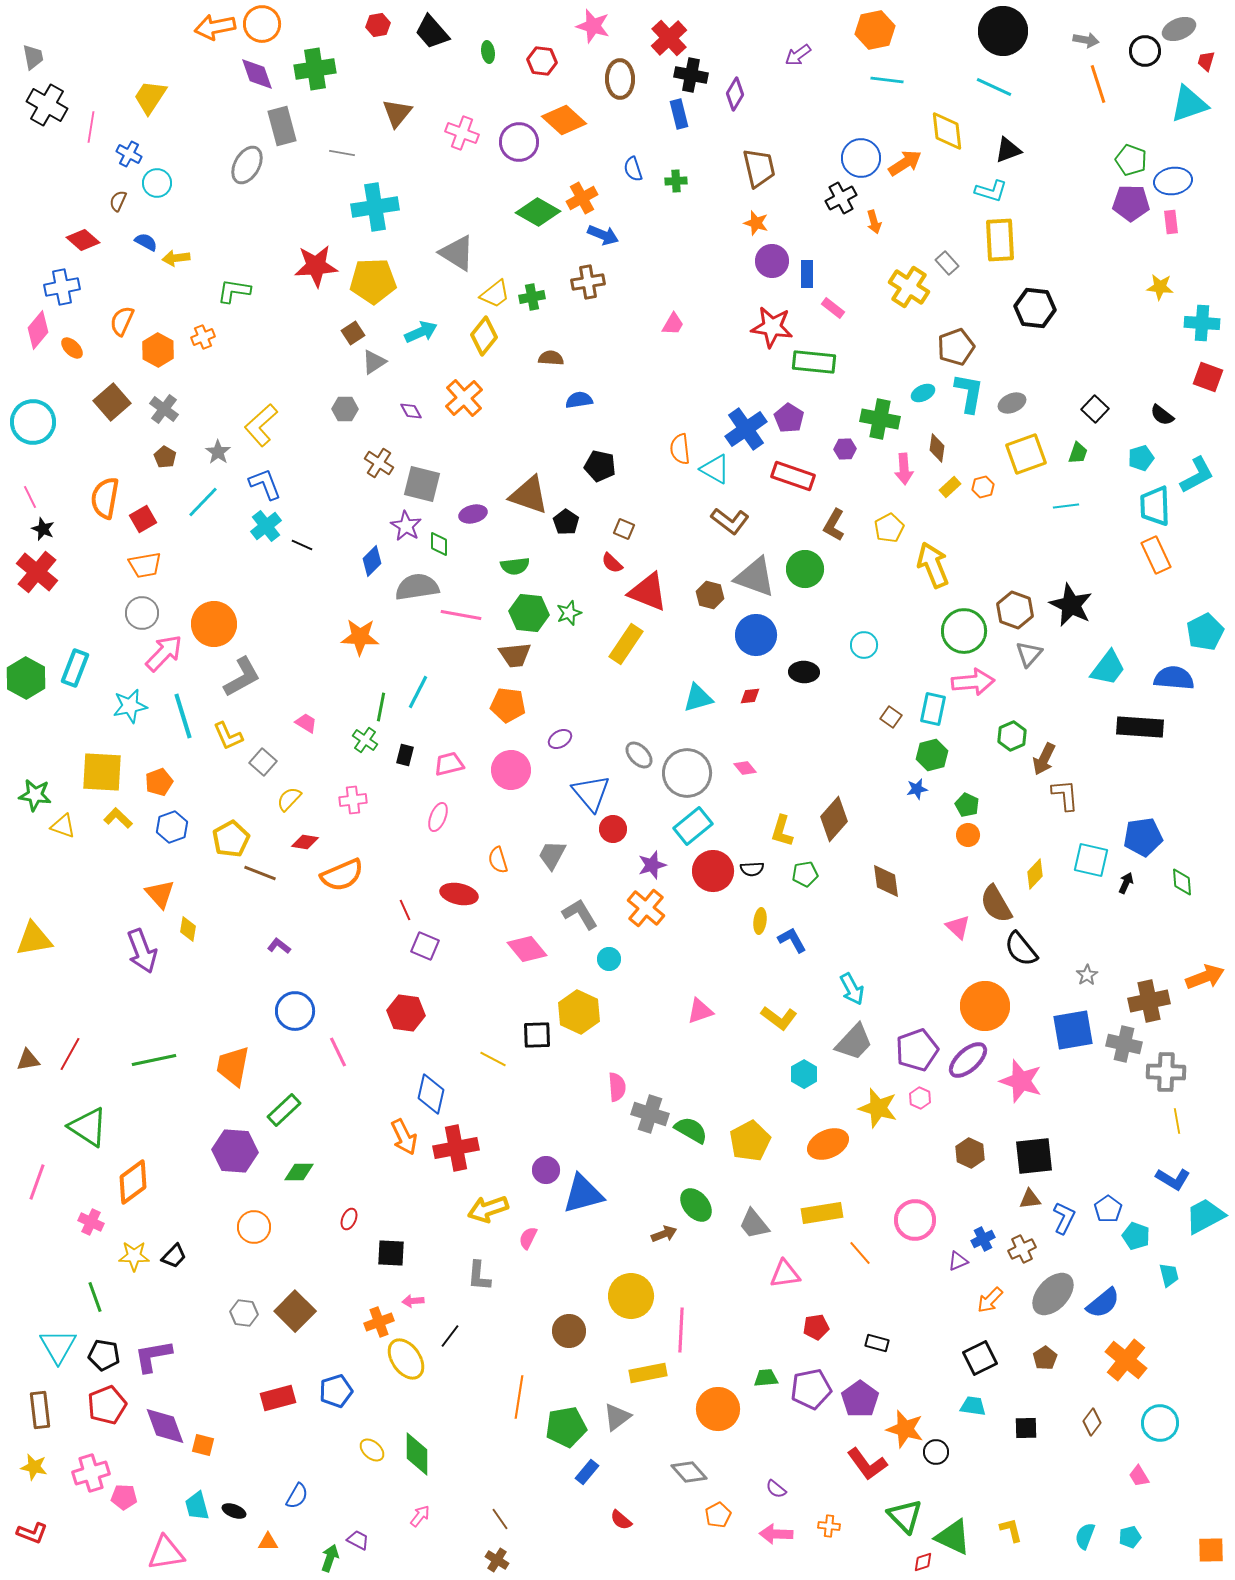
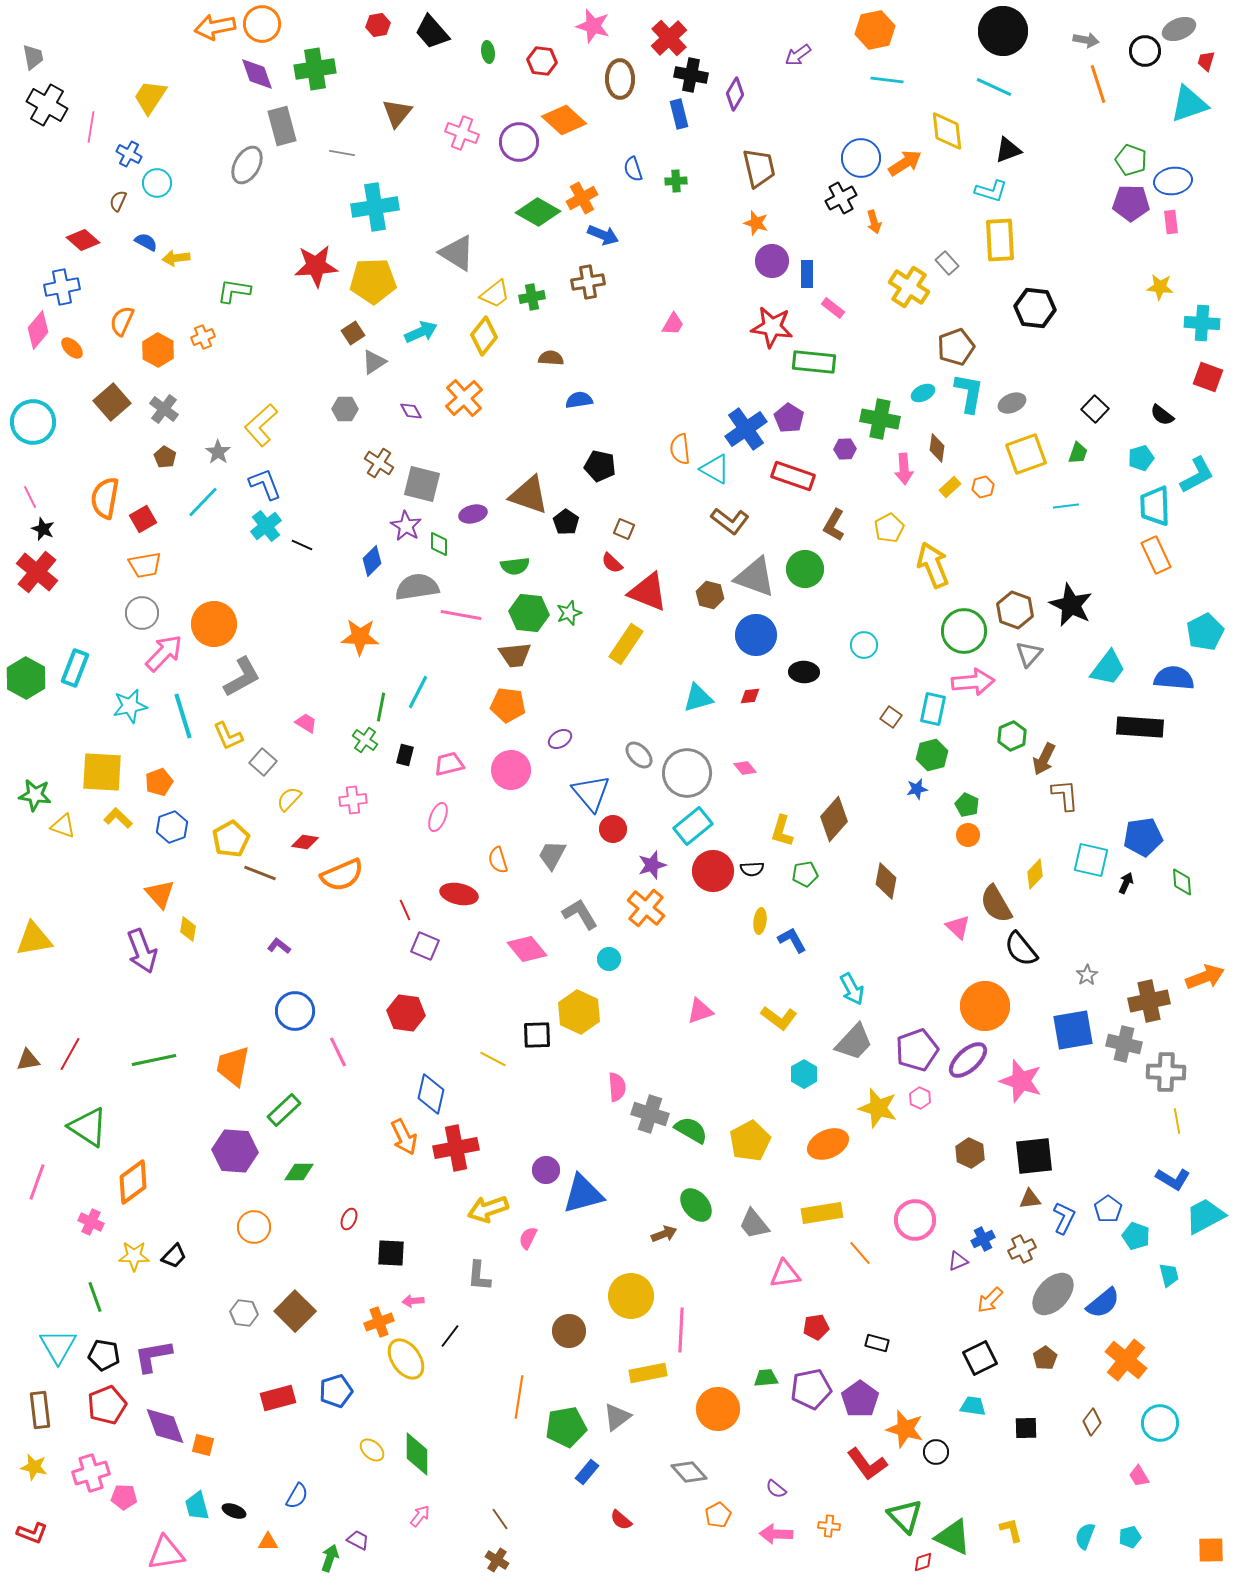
brown diamond at (886, 881): rotated 18 degrees clockwise
